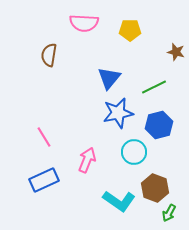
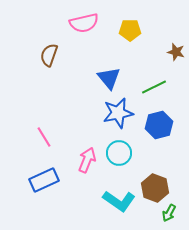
pink semicircle: rotated 16 degrees counterclockwise
brown semicircle: rotated 10 degrees clockwise
blue triangle: rotated 20 degrees counterclockwise
cyan circle: moved 15 px left, 1 px down
